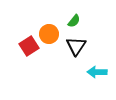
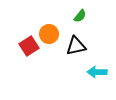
green semicircle: moved 6 px right, 5 px up
black triangle: rotated 45 degrees clockwise
